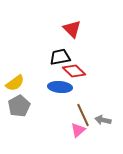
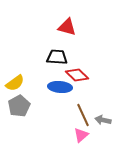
red triangle: moved 5 px left, 2 px up; rotated 30 degrees counterclockwise
black trapezoid: moved 3 px left; rotated 15 degrees clockwise
red diamond: moved 3 px right, 4 px down
pink triangle: moved 3 px right, 5 px down
